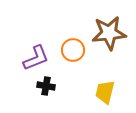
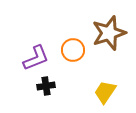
brown star: rotated 12 degrees counterclockwise
black cross: rotated 18 degrees counterclockwise
yellow trapezoid: rotated 20 degrees clockwise
